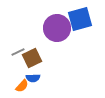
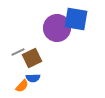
blue square: moved 4 px left; rotated 25 degrees clockwise
